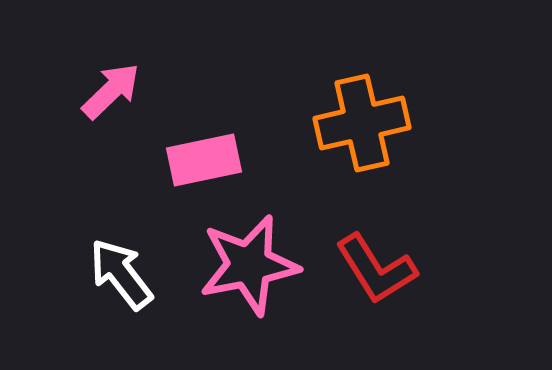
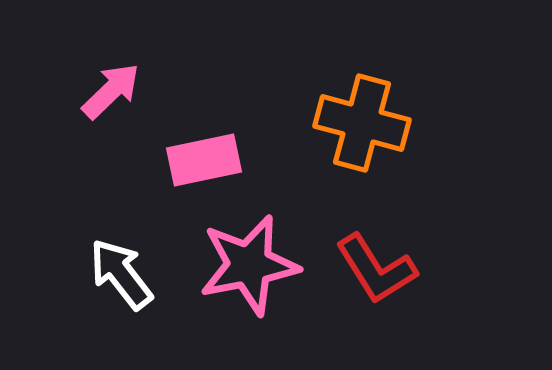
orange cross: rotated 28 degrees clockwise
